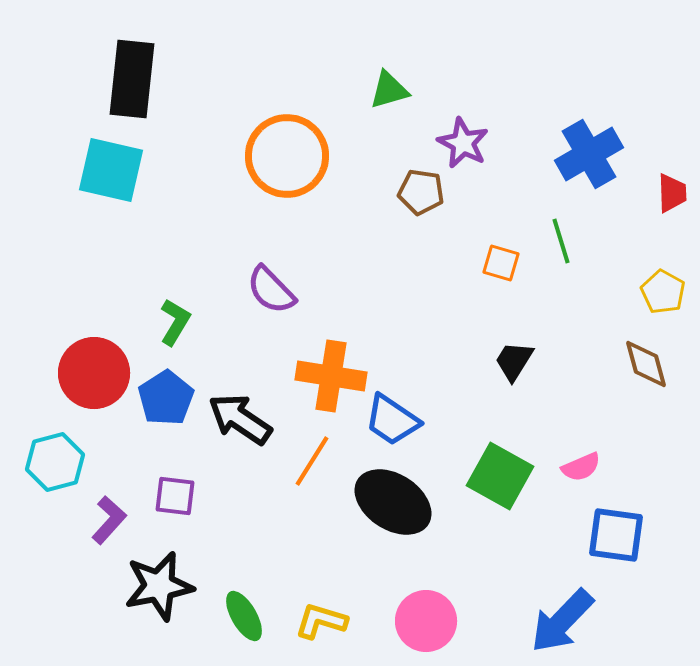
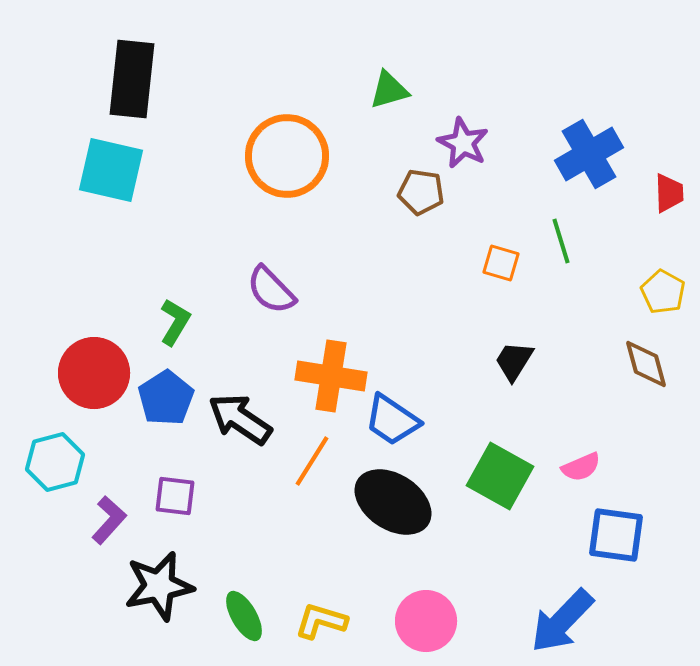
red trapezoid: moved 3 px left
